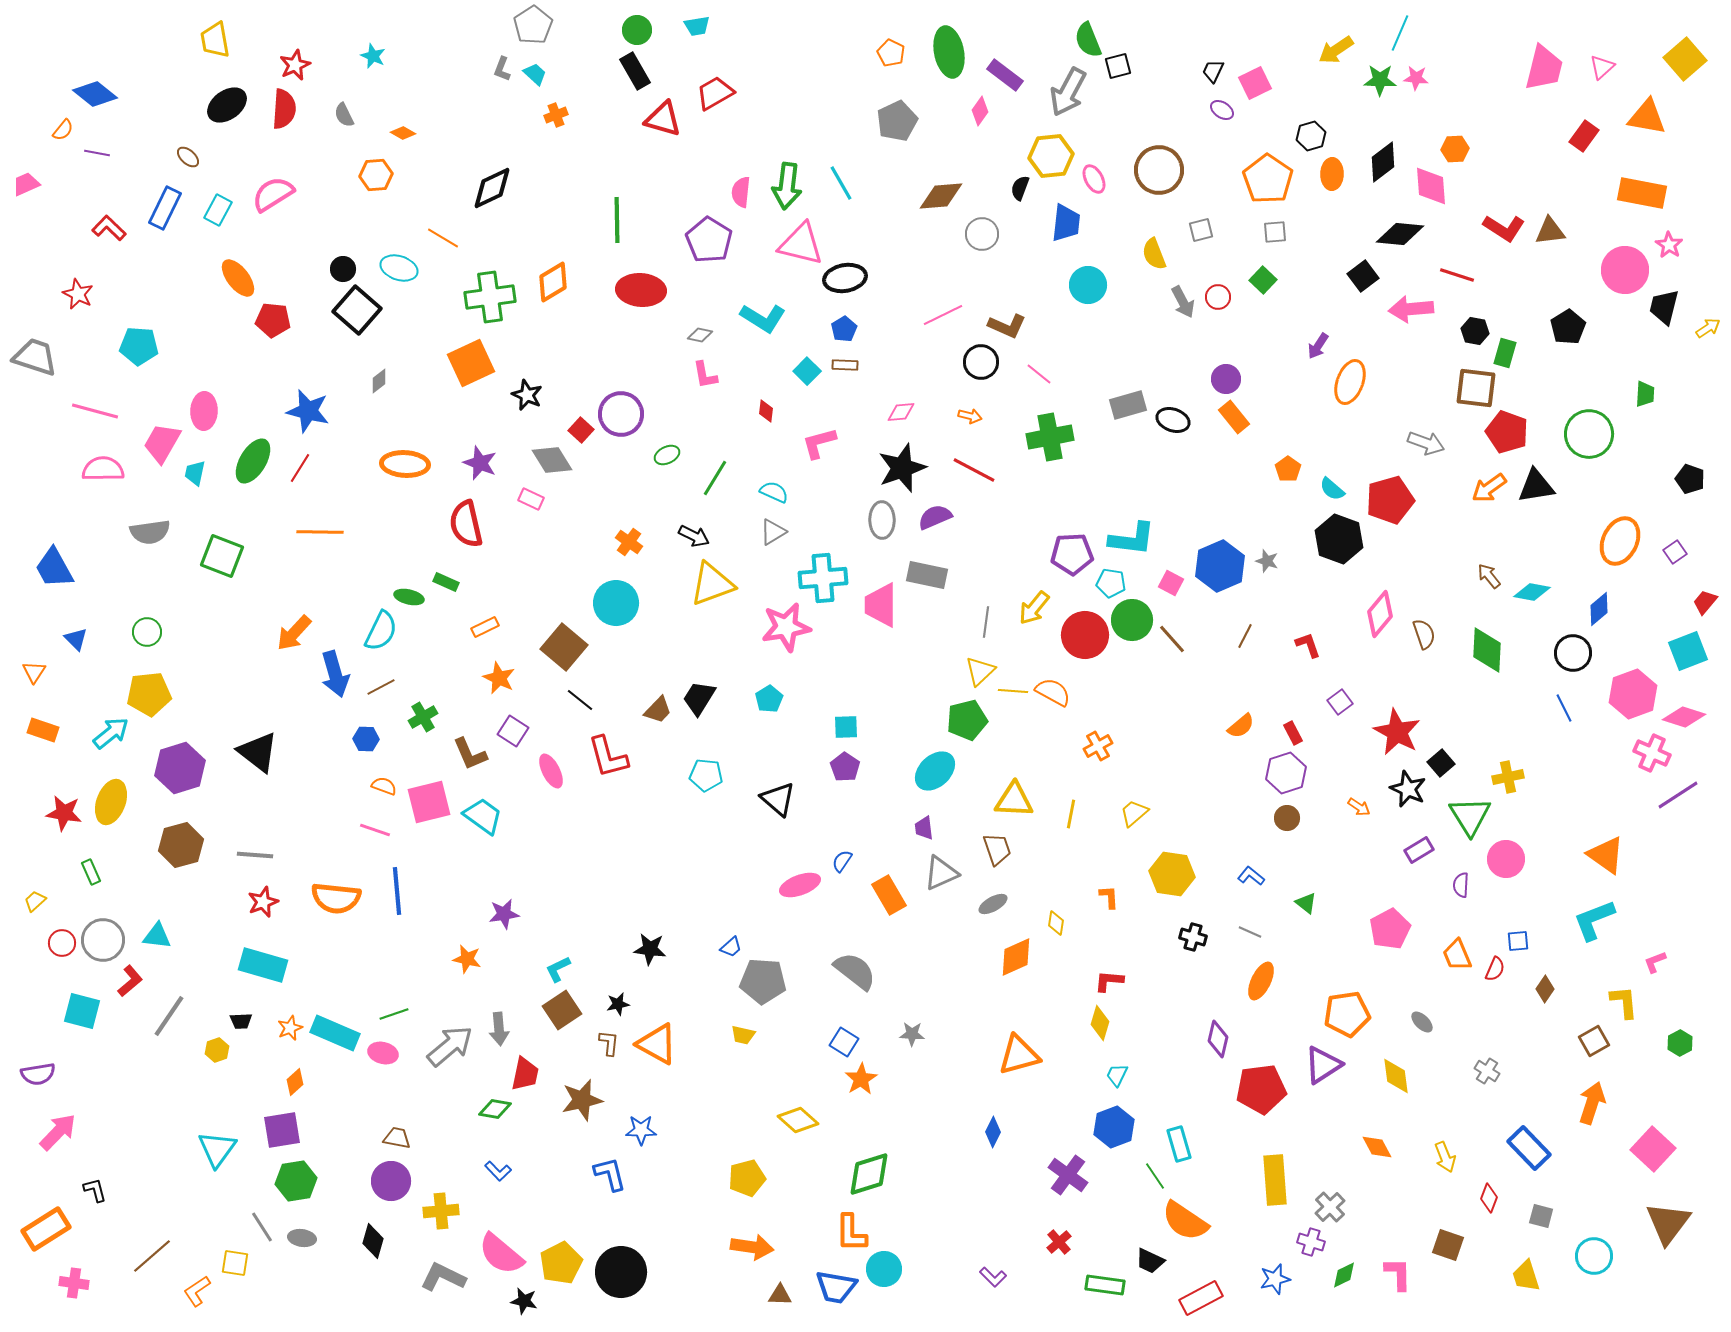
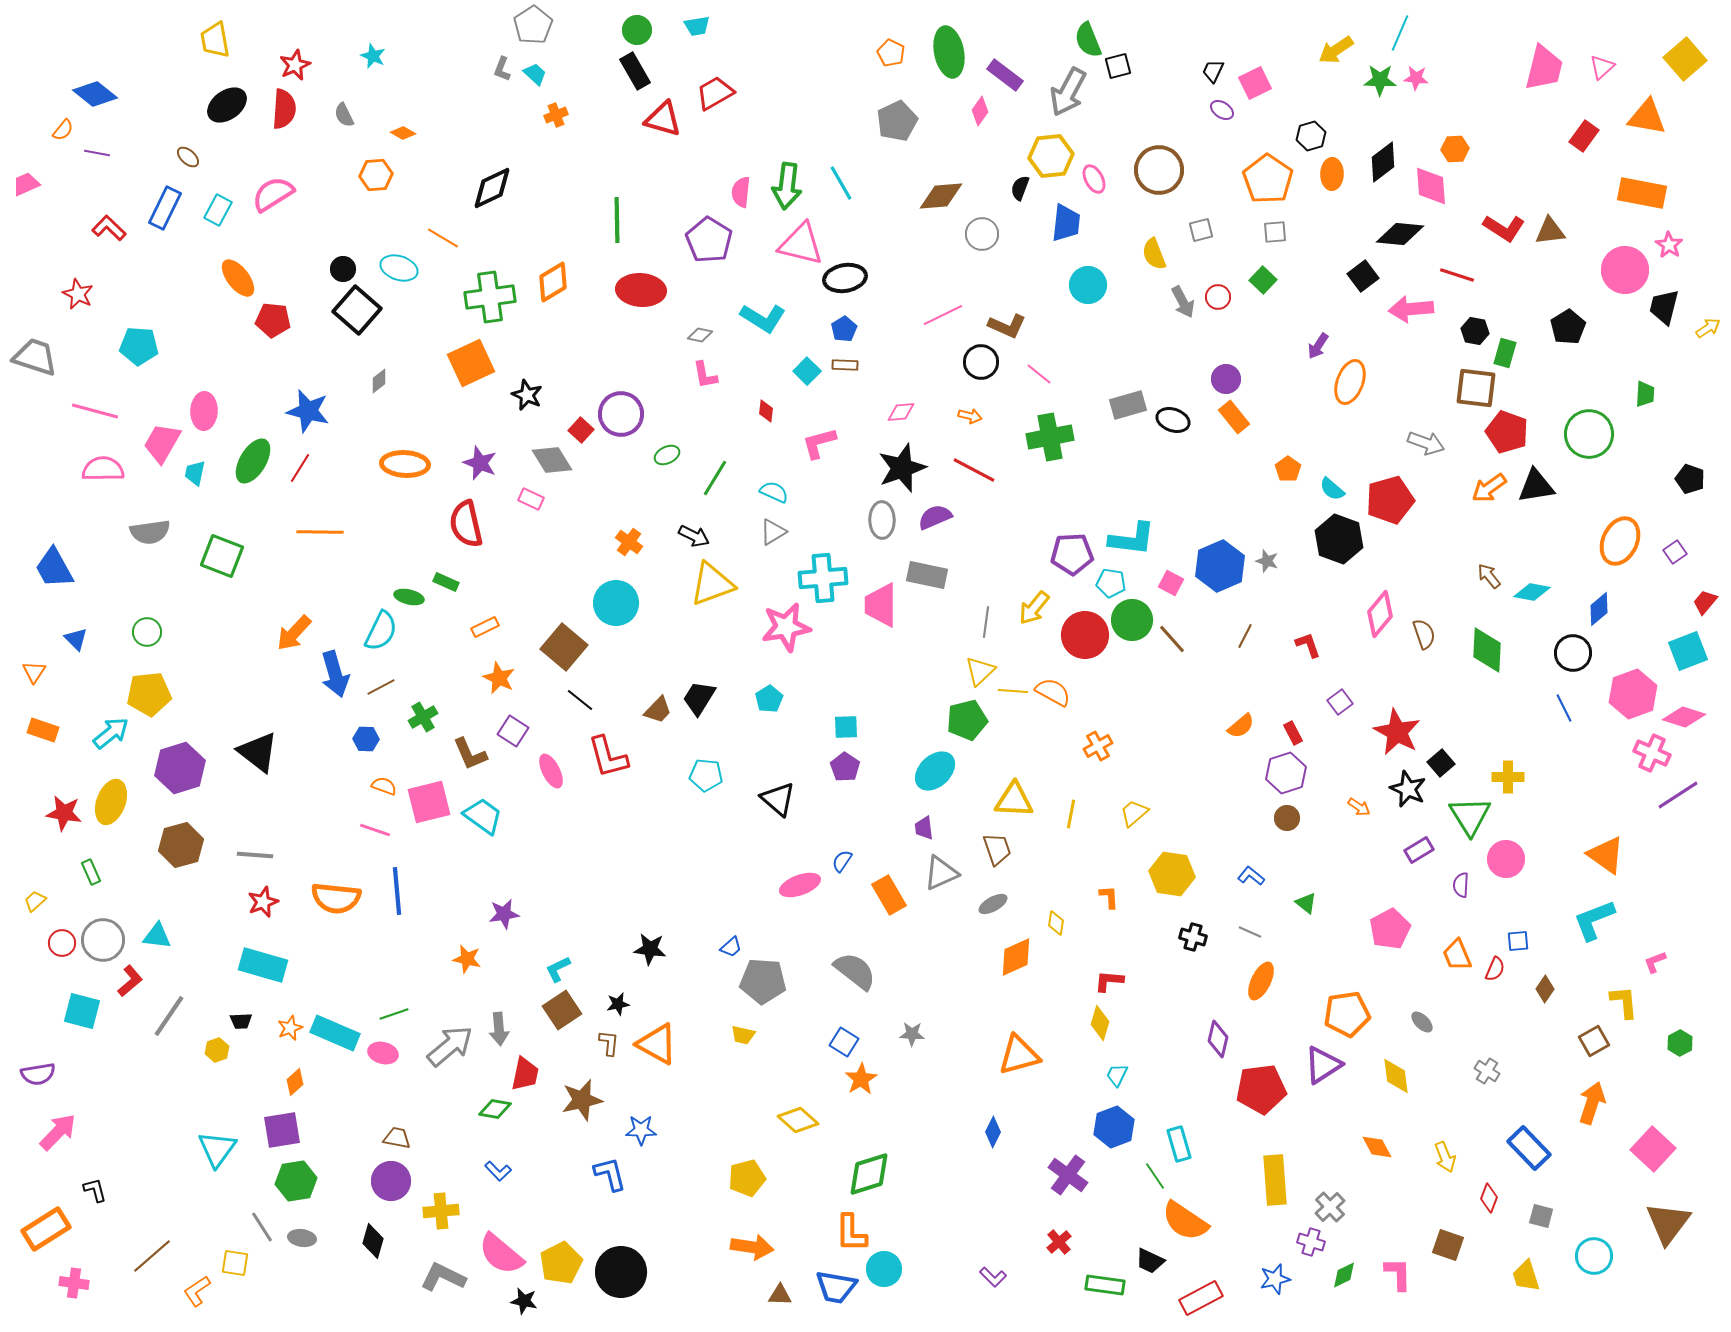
yellow cross at (1508, 777): rotated 12 degrees clockwise
